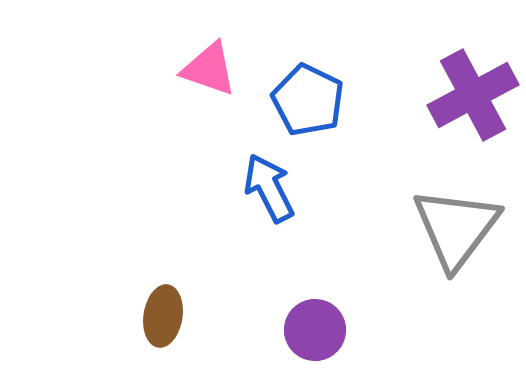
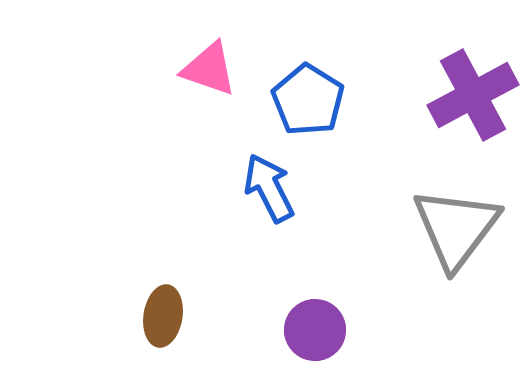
blue pentagon: rotated 6 degrees clockwise
